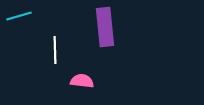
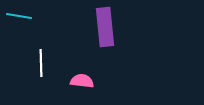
cyan line: rotated 25 degrees clockwise
white line: moved 14 px left, 13 px down
